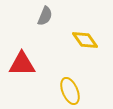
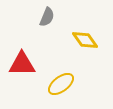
gray semicircle: moved 2 px right, 1 px down
yellow ellipse: moved 9 px left, 7 px up; rotated 76 degrees clockwise
